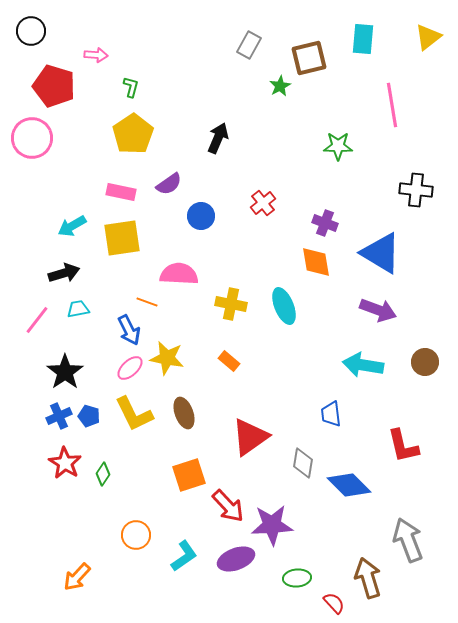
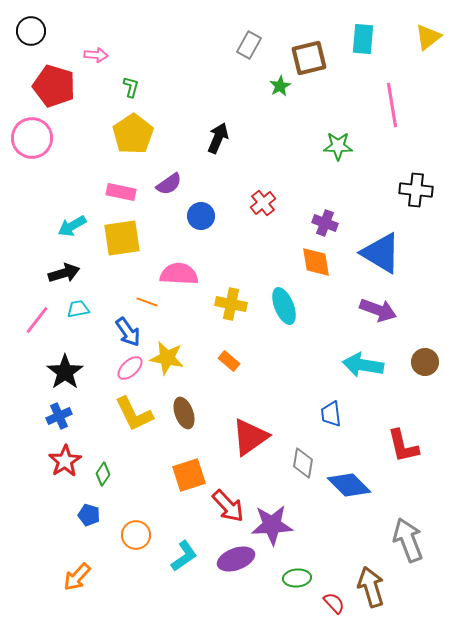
blue arrow at (129, 330): moved 1 px left, 2 px down; rotated 8 degrees counterclockwise
blue pentagon at (89, 416): moved 99 px down
red star at (65, 463): moved 2 px up; rotated 8 degrees clockwise
brown arrow at (368, 578): moved 3 px right, 9 px down
